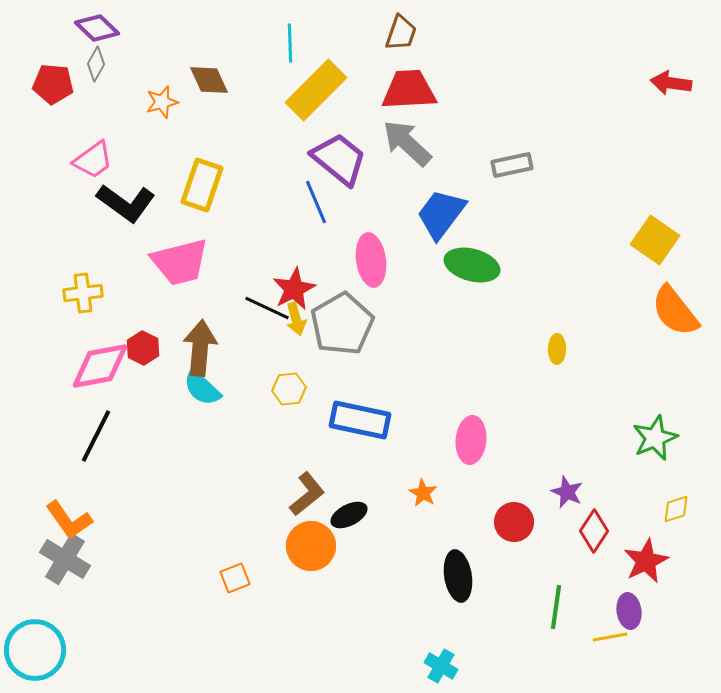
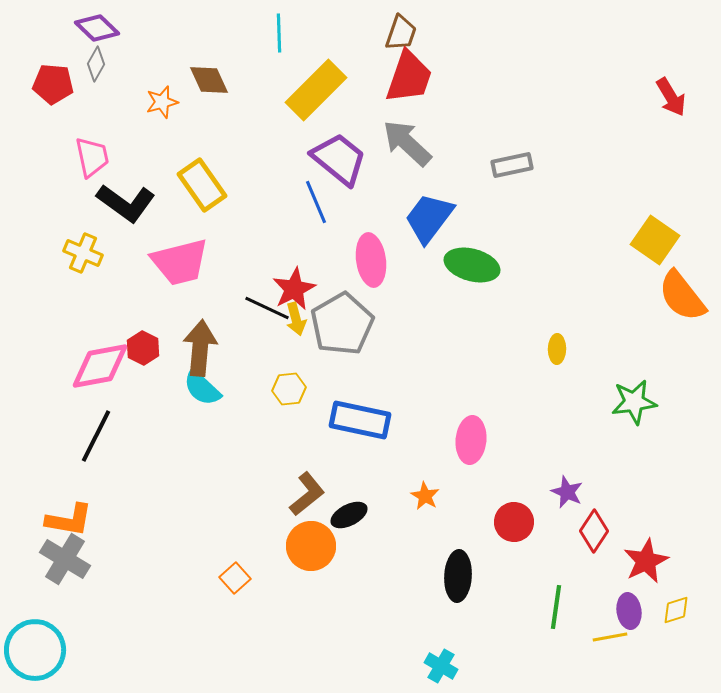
cyan line at (290, 43): moved 11 px left, 10 px up
red arrow at (671, 83): moved 14 px down; rotated 129 degrees counterclockwise
red trapezoid at (409, 90): moved 13 px up; rotated 112 degrees clockwise
pink trapezoid at (93, 160): moved 1 px left, 3 px up; rotated 66 degrees counterclockwise
yellow rectangle at (202, 185): rotated 54 degrees counterclockwise
blue trapezoid at (441, 214): moved 12 px left, 4 px down
yellow cross at (83, 293): moved 40 px up; rotated 30 degrees clockwise
orange semicircle at (675, 311): moved 7 px right, 15 px up
green star at (655, 438): moved 21 px left, 36 px up; rotated 15 degrees clockwise
orange star at (423, 493): moved 2 px right, 3 px down
yellow diamond at (676, 509): moved 101 px down
orange L-shape at (69, 520): rotated 45 degrees counterclockwise
black ellipse at (458, 576): rotated 12 degrees clockwise
orange square at (235, 578): rotated 20 degrees counterclockwise
